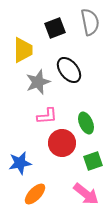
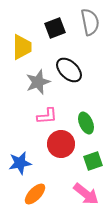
yellow trapezoid: moved 1 px left, 3 px up
black ellipse: rotated 8 degrees counterclockwise
red circle: moved 1 px left, 1 px down
